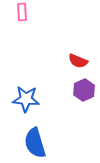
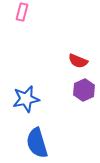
pink rectangle: rotated 18 degrees clockwise
blue star: rotated 16 degrees counterclockwise
blue semicircle: moved 2 px right
